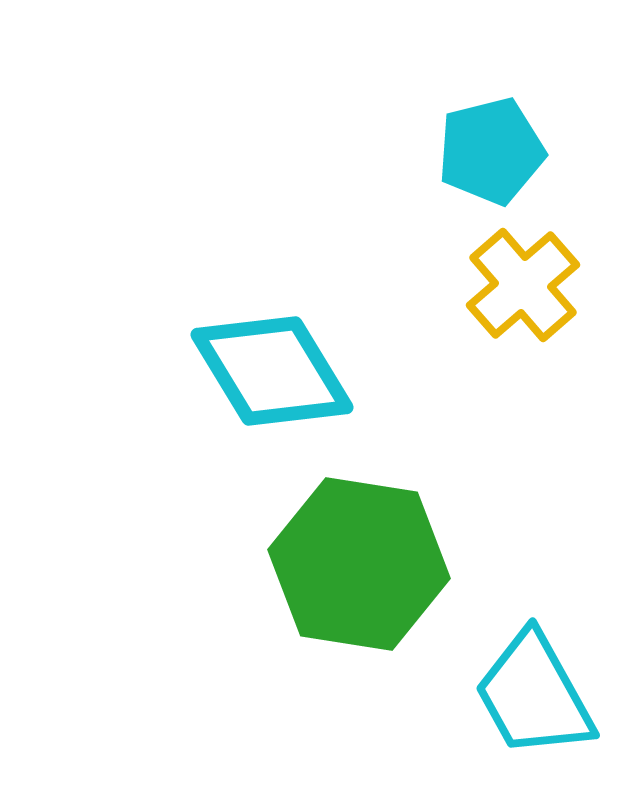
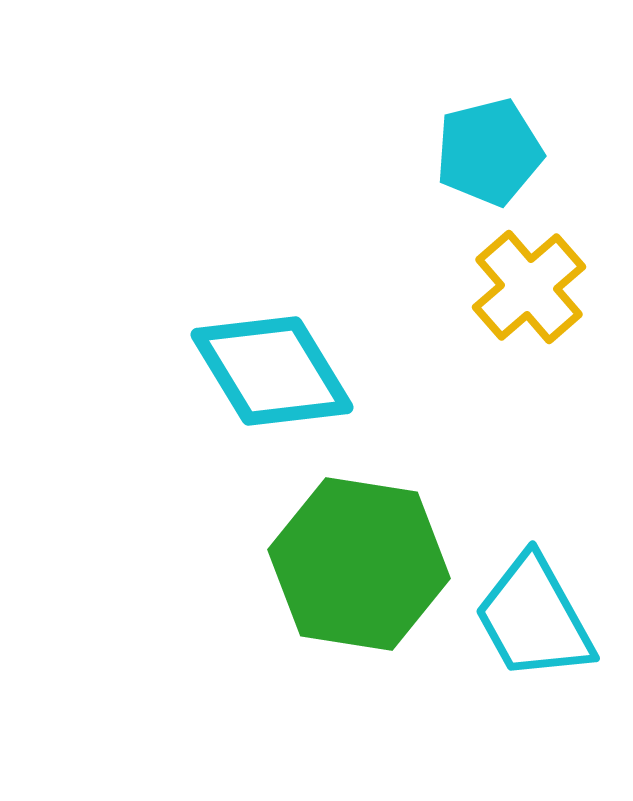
cyan pentagon: moved 2 px left, 1 px down
yellow cross: moved 6 px right, 2 px down
cyan trapezoid: moved 77 px up
